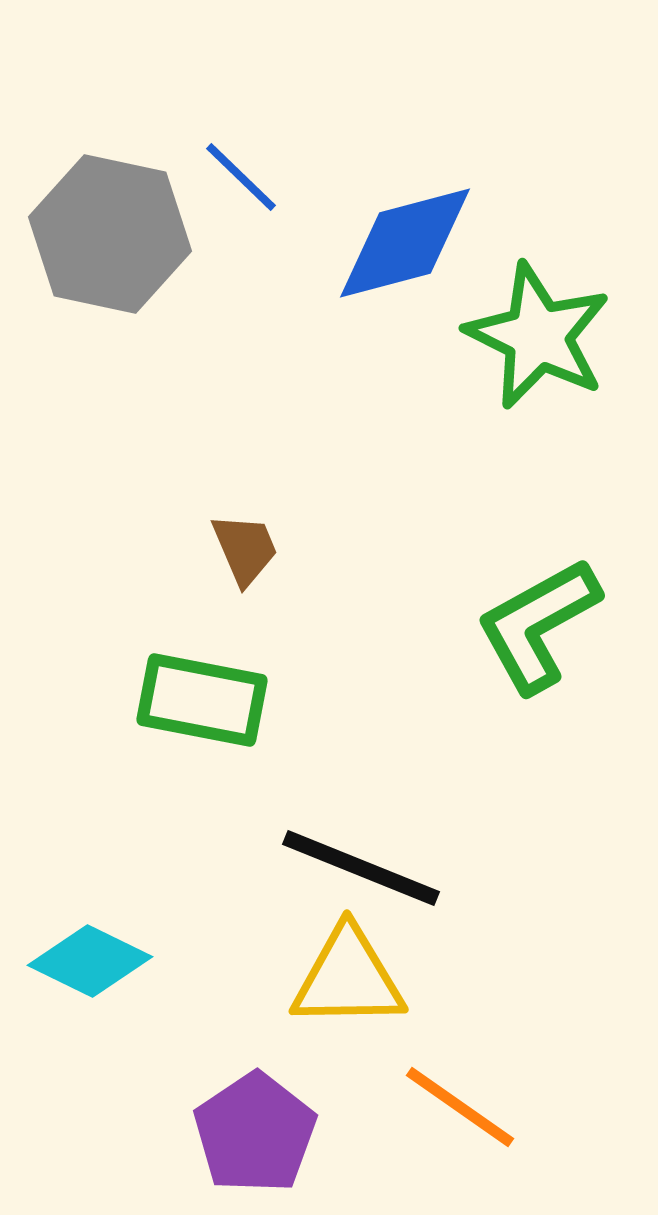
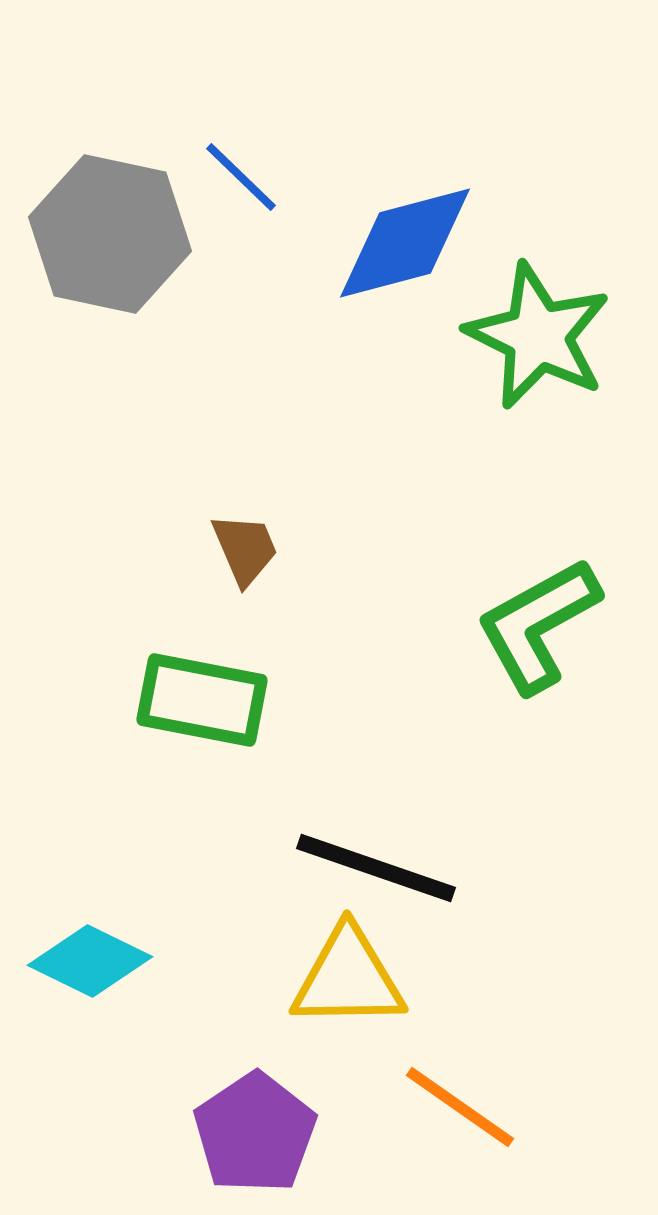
black line: moved 15 px right; rotated 3 degrees counterclockwise
